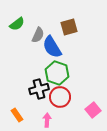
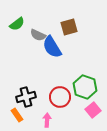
gray semicircle: rotated 91 degrees clockwise
green hexagon: moved 28 px right, 14 px down
black cross: moved 13 px left, 8 px down
